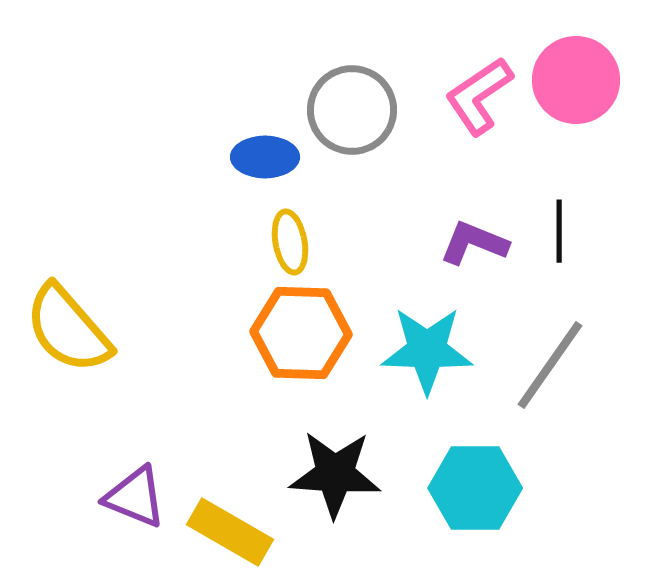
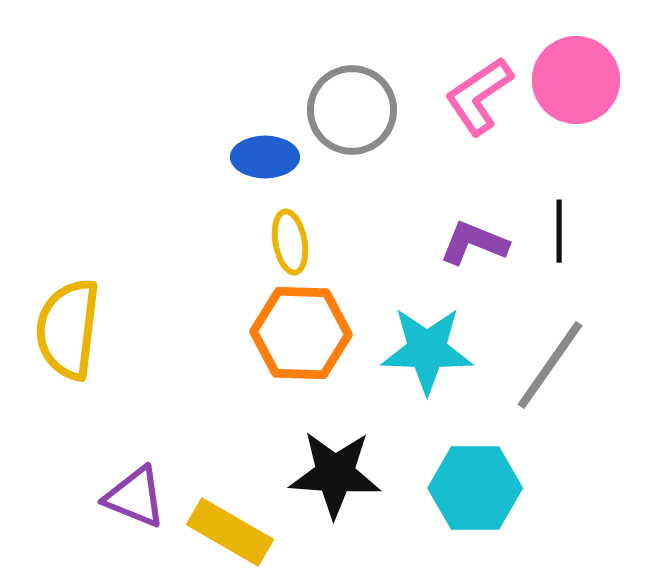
yellow semicircle: rotated 48 degrees clockwise
